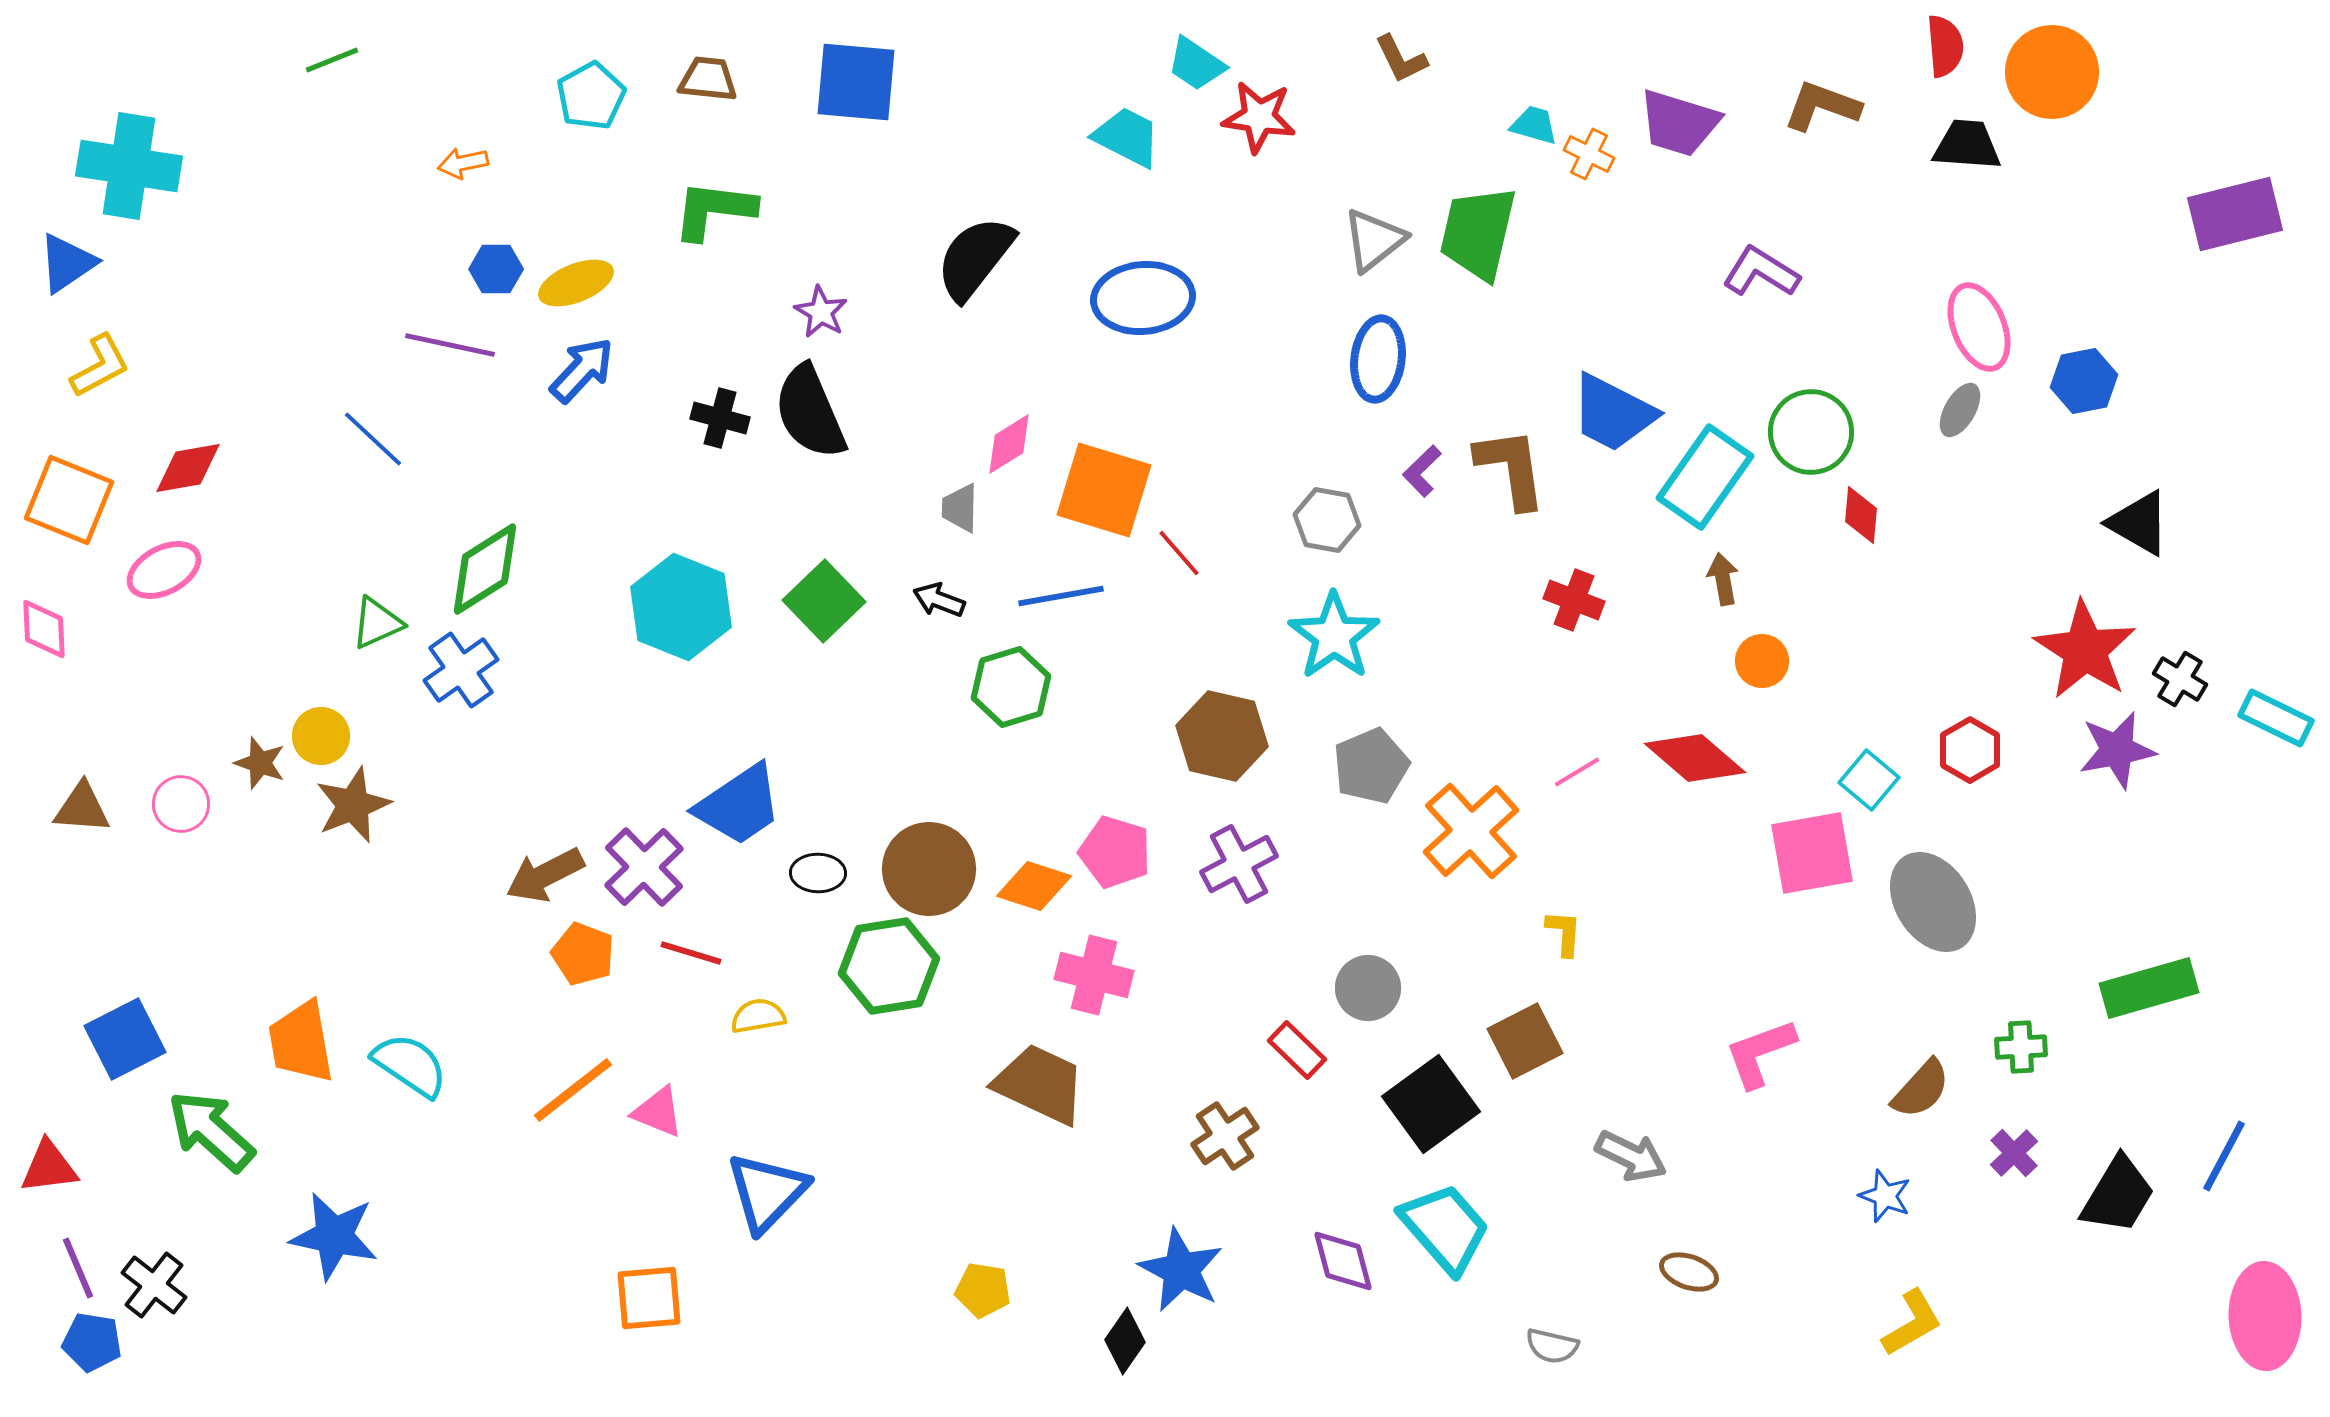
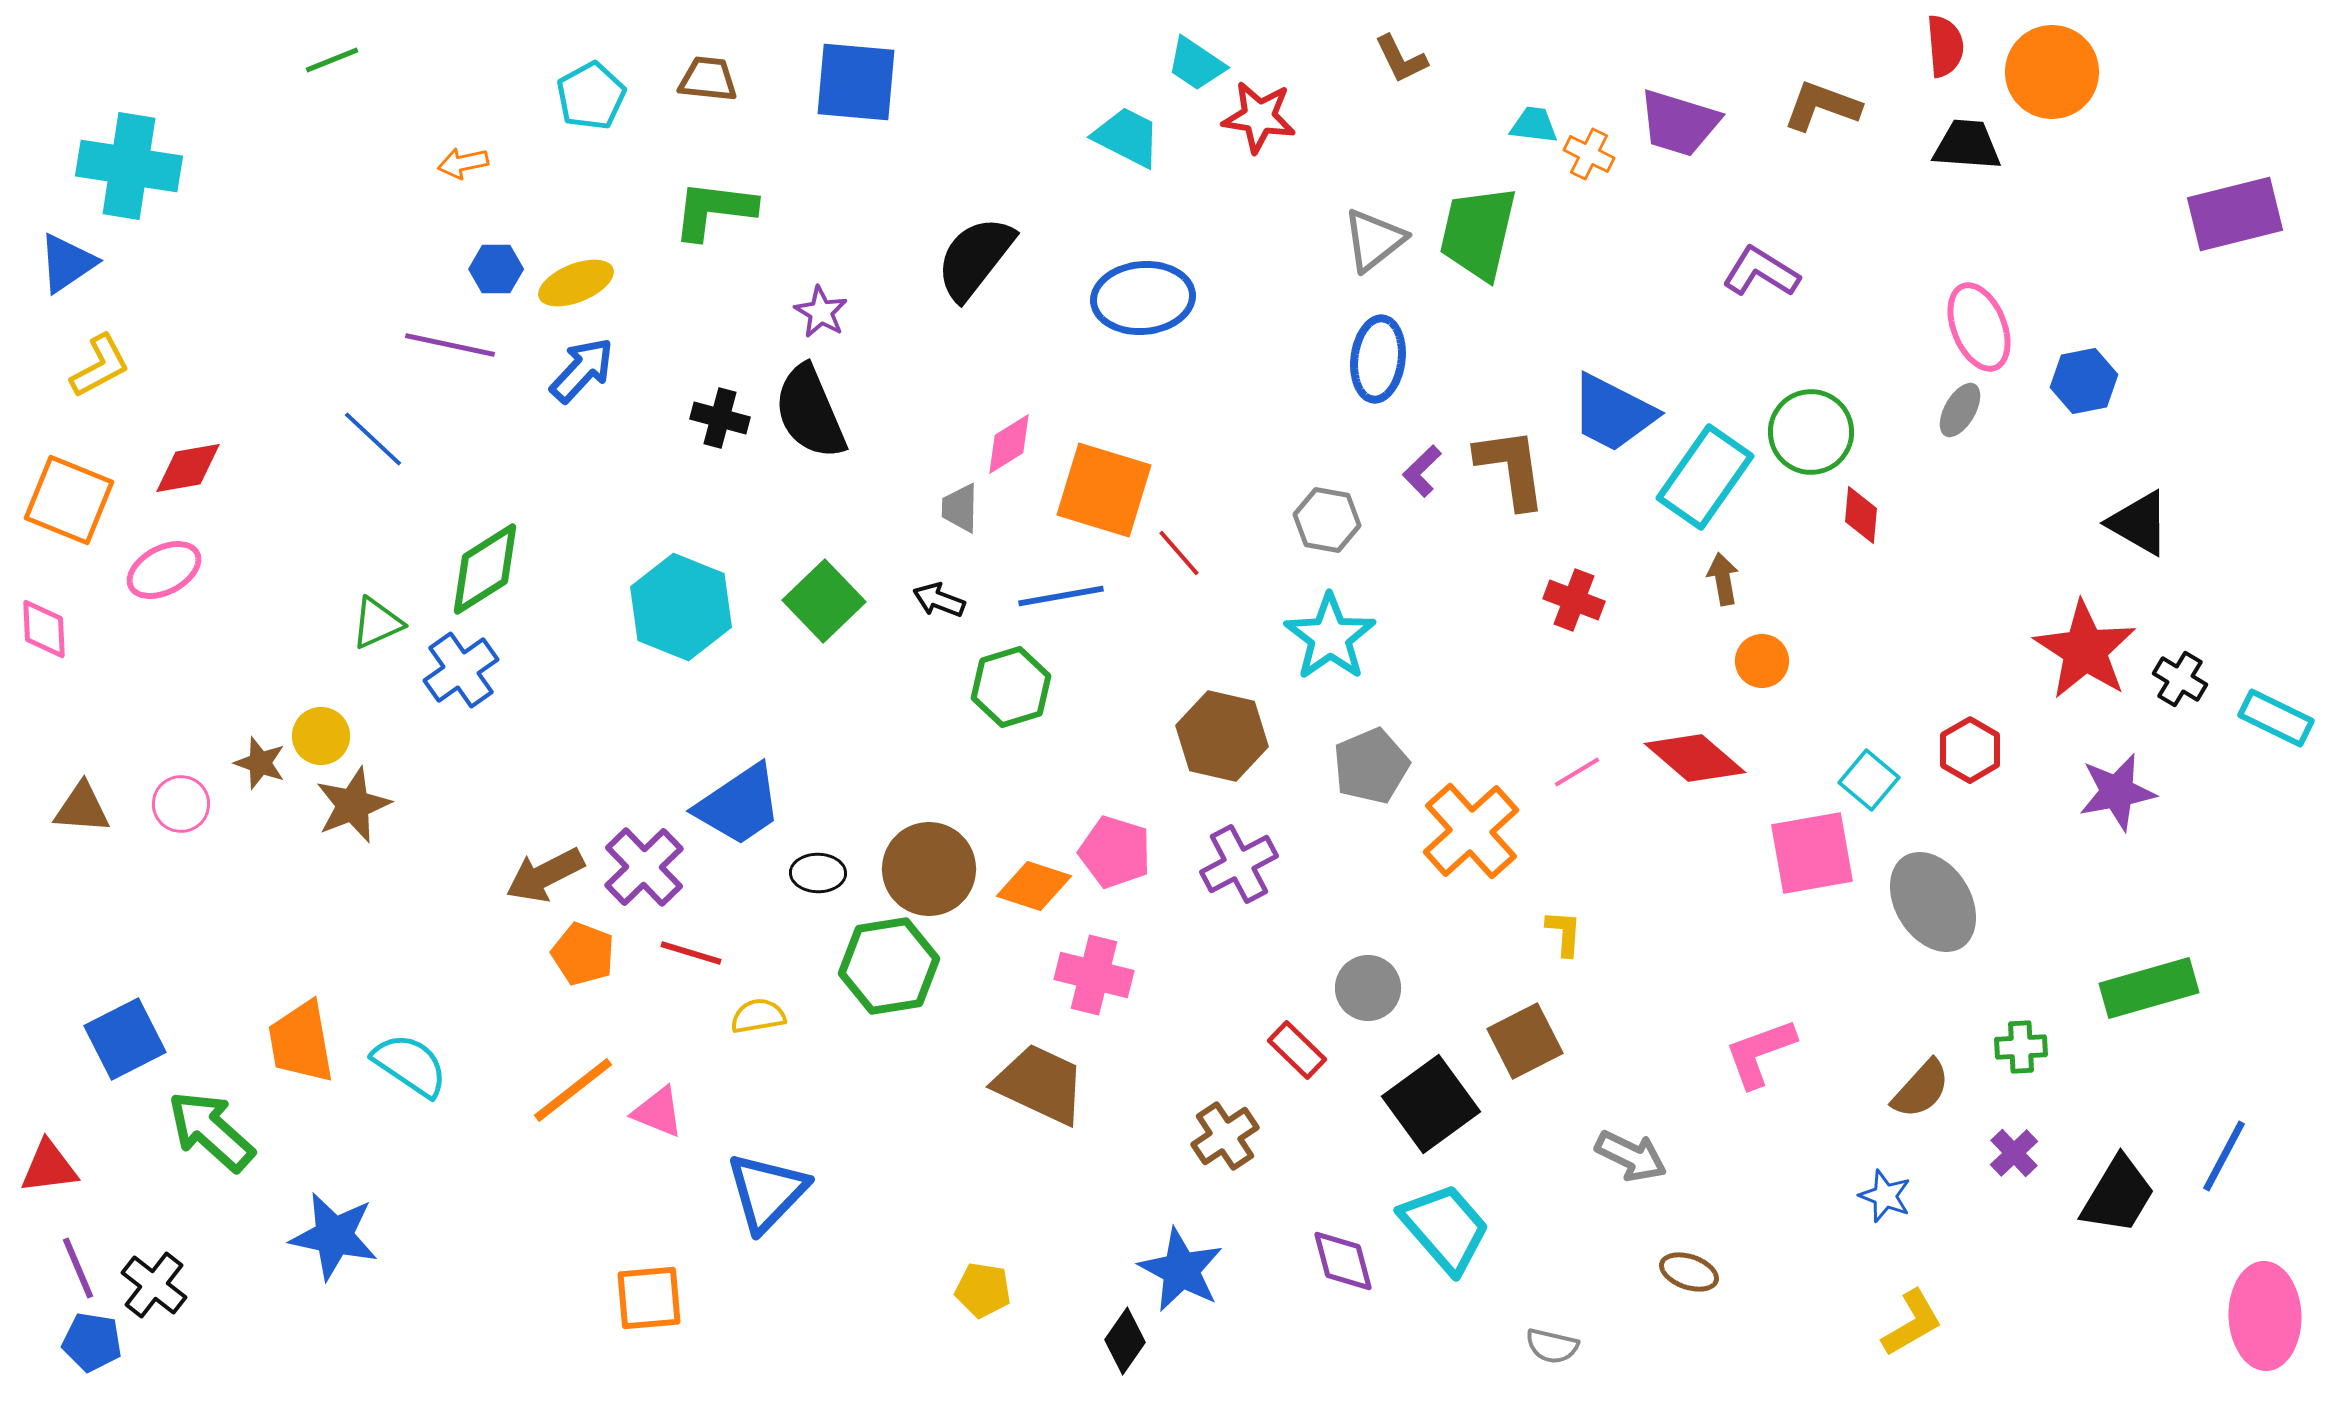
cyan trapezoid at (1534, 125): rotated 9 degrees counterclockwise
cyan star at (1334, 636): moved 4 px left, 1 px down
purple star at (2117, 750): moved 42 px down
